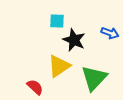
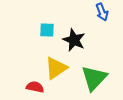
cyan square: moved 10 px left, 9 px down
blue arrow: moved 8 px left, 21 px up; rotated 48 degrees clockwise
yellow triangle: moved 3 px left, 2 px down
red semicircle: rotated 30 degrees counterclockwise
